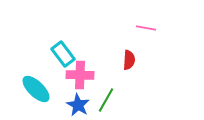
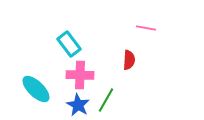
cyan rectangle: moved 6 px right, 10 px up
